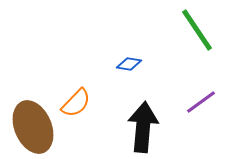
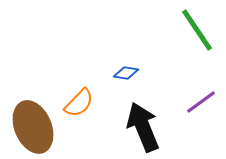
blue diamond: moved 3 px left, 9 px down
orange semicircle: moved 3 px right
black arrow: rotated 27 degrees counterclockwise
